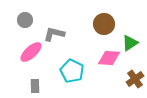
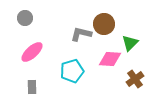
gray circle: moved 2 px up
gray L-shape: moved 27 px right
green triangle: rotated 12 degrees counterclockwise
pink ellipse: moved 1 px right
pink diamond: moved 1 px right, 1 px down
cyan pentagon: rotated 30 degrees clockwise
gray rectangle: moved 3 px left, 1 px down
